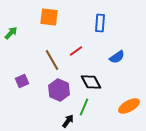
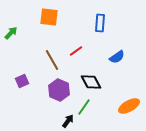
green line: rotated 12 degrees clockwise
